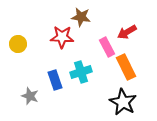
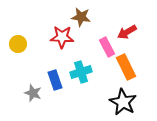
gray star: moved 3 px right, 3 px up
